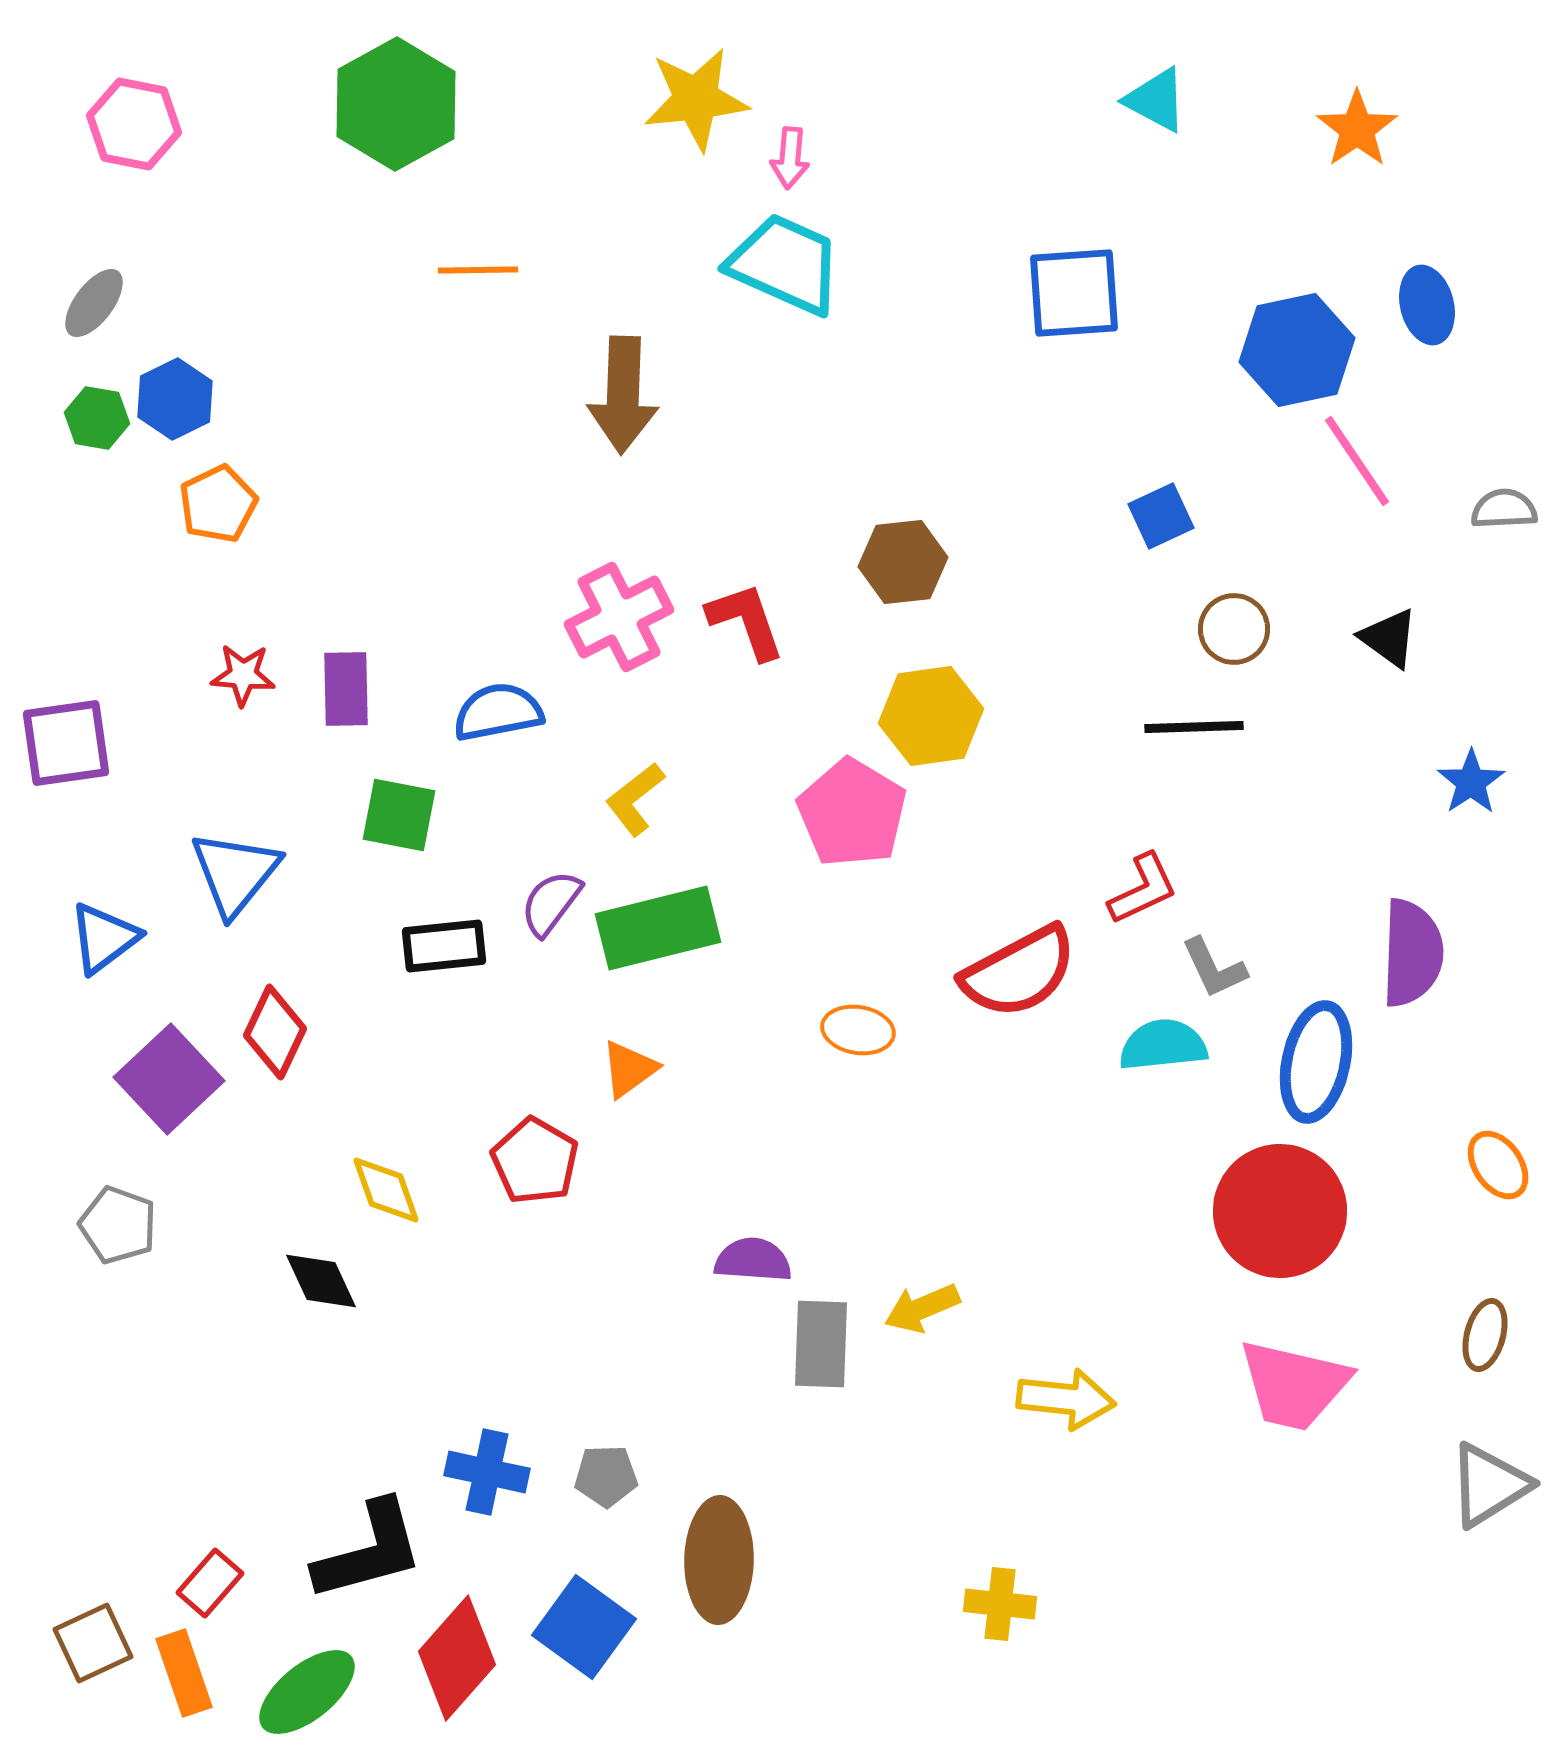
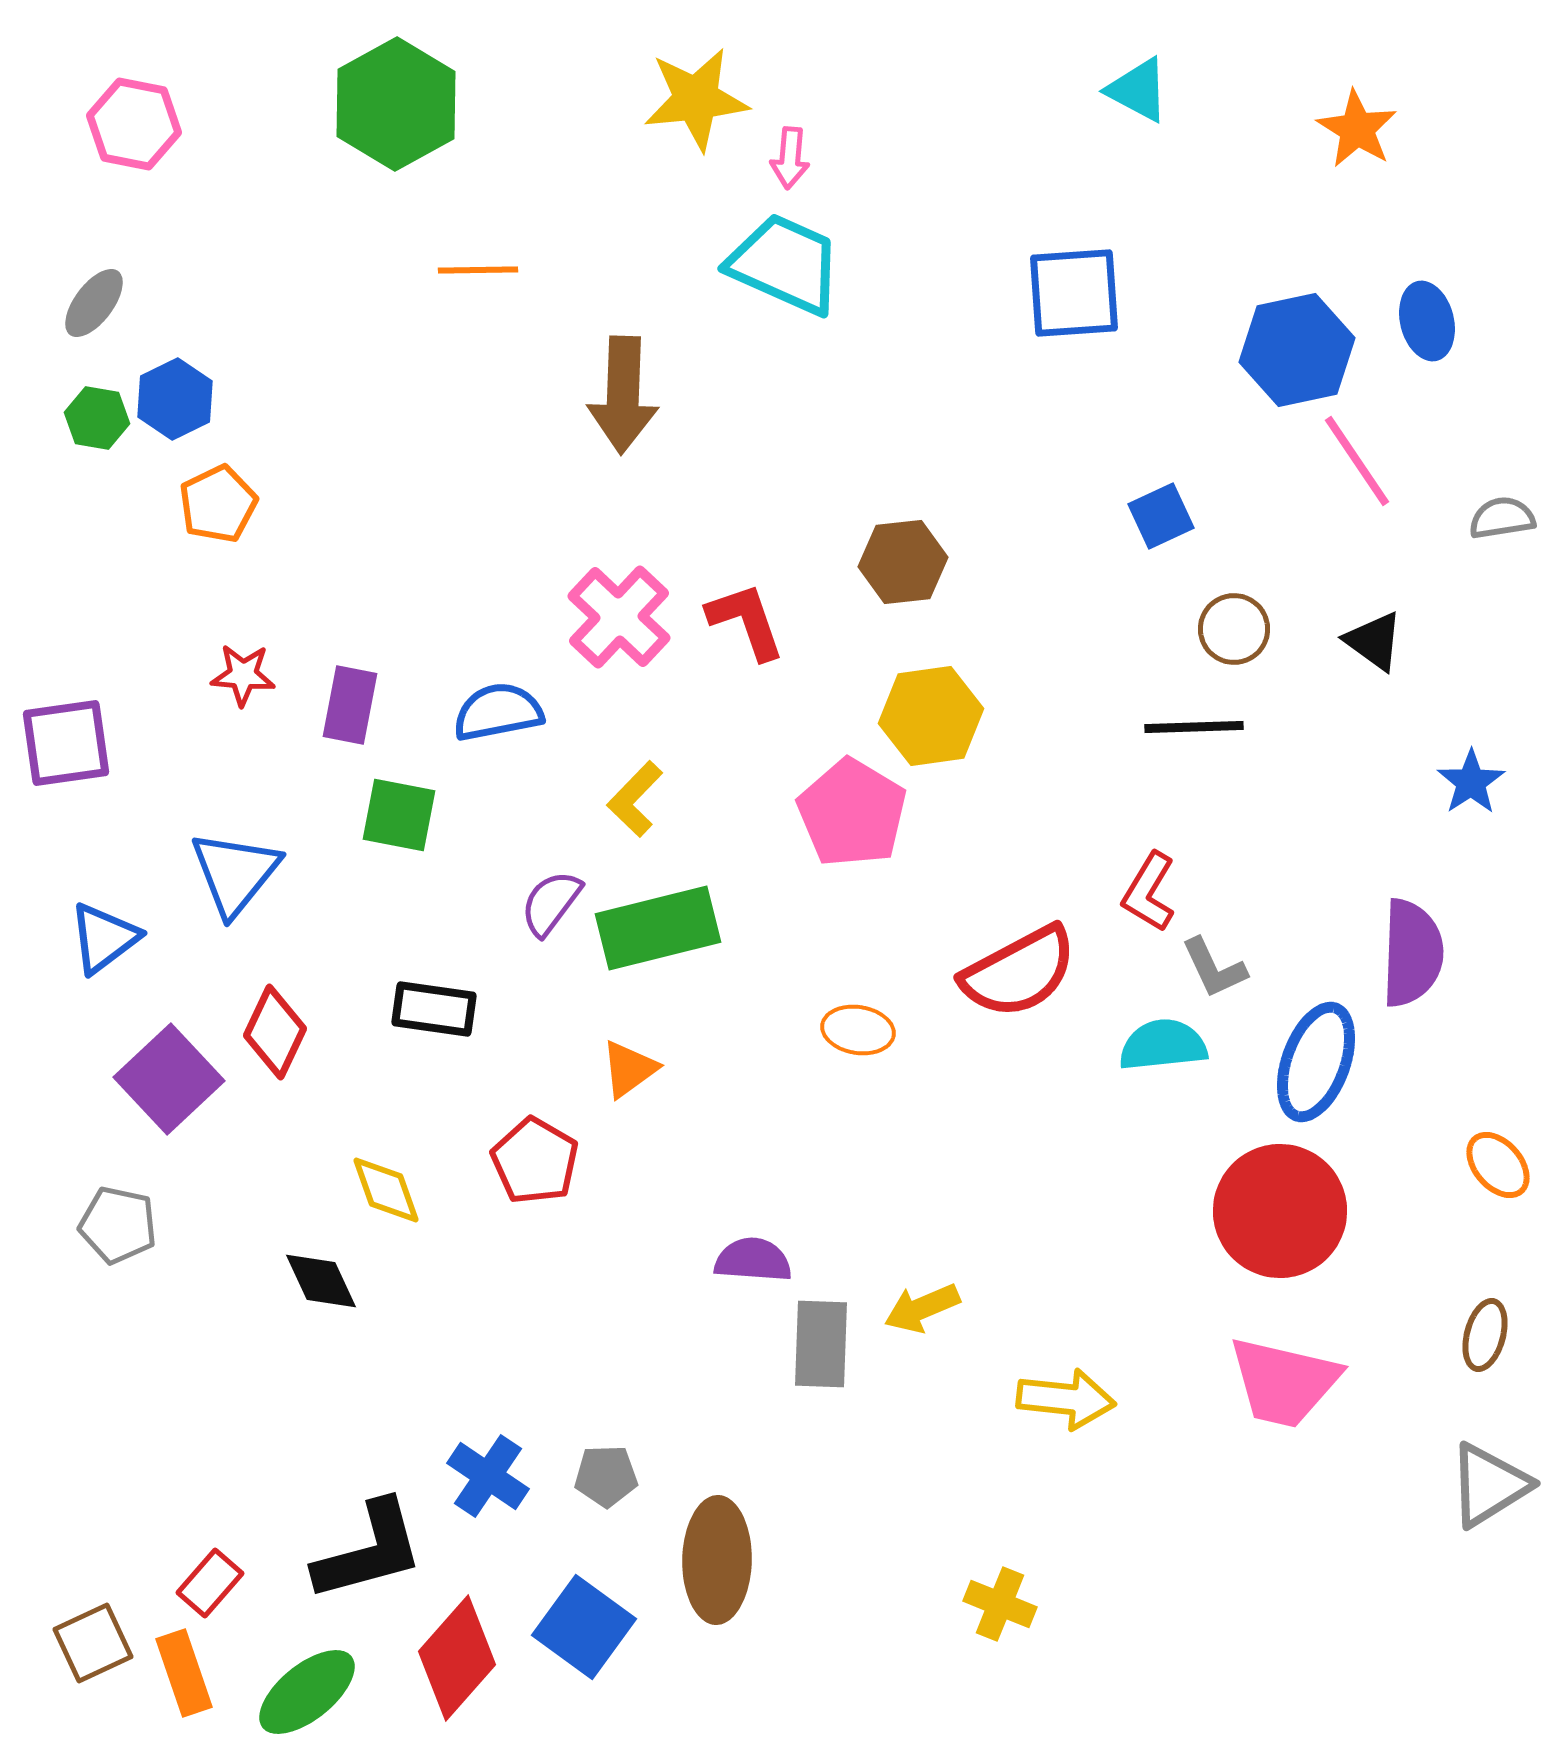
cyan triangle at (1156, 100): moved 18 px left, 10 px up
orange star at (1357, 129): rotated 6 degrees counterclockwise
blue ellipse at (1427, 305): moved 16 px down
gray semicircle at (1504, 509): moved 2 px left, 9 px down; rotated 6 degrees counterclockwise
pink cross at (619, 617): rotated 20 degrees counterclockwise
black triangle at (1389, 638): moved 15 px left, 3 px down
purple rectangle at (346, 689): moved 4 px right, 16 px down; rotated 12 degrees clockwise
yellow L-shape at (635, 799): rotated 8 degrees counterclockwise
red L-shape at (1143, 889): moved 6 px right, 3 px down; rotated 146 degrees clockwise
black rectangle at (444, 946): moved 10 px left, 63 px down; rotated 14 degrees clockwise
blue ellipse at (1316, 1062): rotated 8 degrees clockwise
orange ellipse at (1498, 1165): rotated 6 degrees counterclockwise
gray pentagon at (118, 1225): rotated 8 degrees counterclockwise
pink trapezoid at (1294, 1385): moved 10 px left, 3 px up
blue cross at (487, 1472): moved 1 px right, 4 px down; rotated 22 degrees clockwise
brown ellipse at (719, 1560): moved 2 px left
yellow cross at (1000, 1604): rotated 16 degrees clockwise
